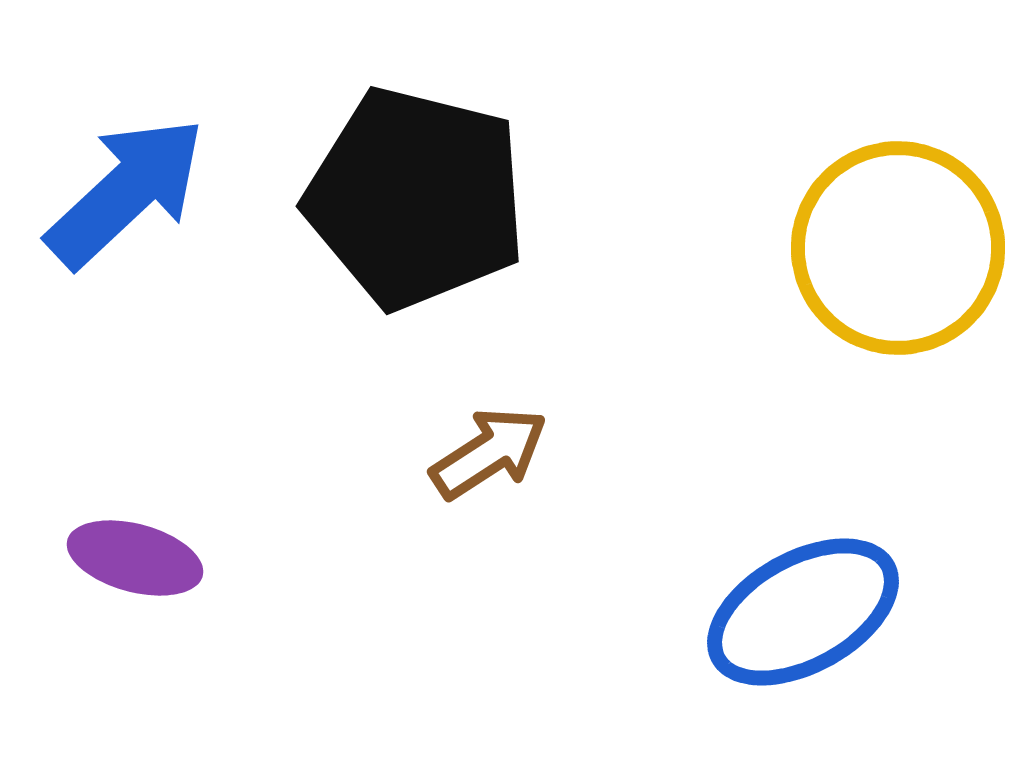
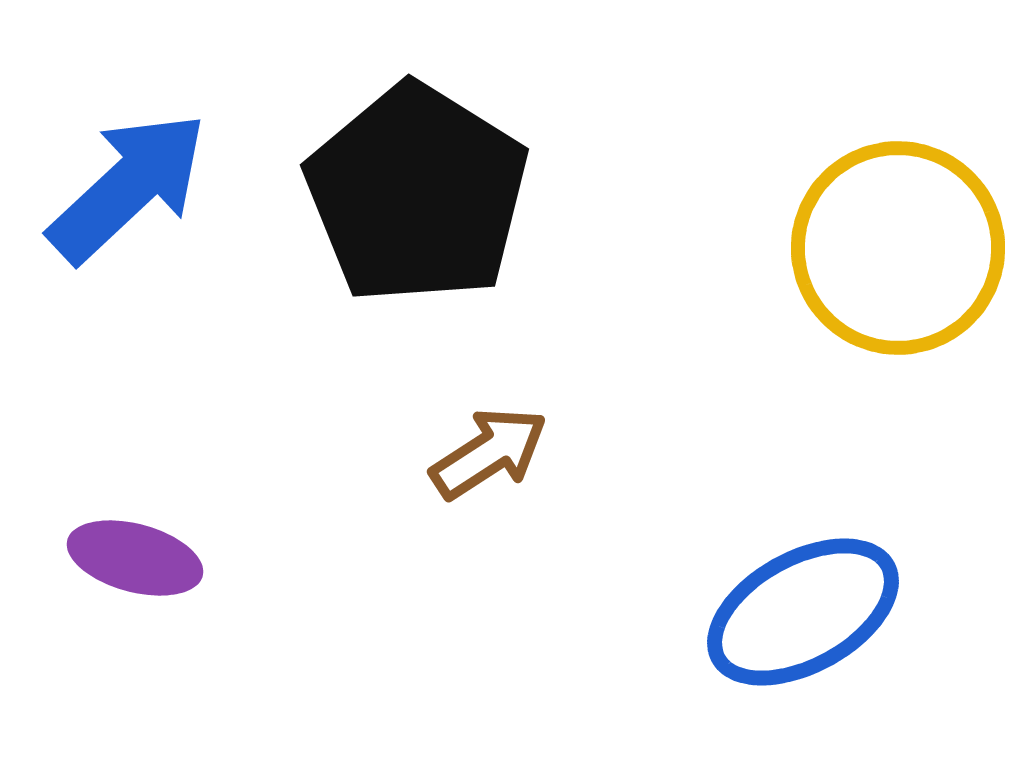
blue arrow: moved 2 px right, 5 px up
black pentagon: moved 1 px right, 4 px up; rotated 18 degrees clockwise
